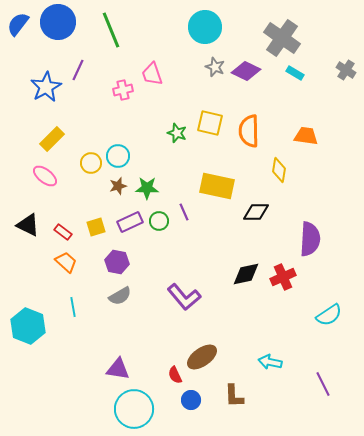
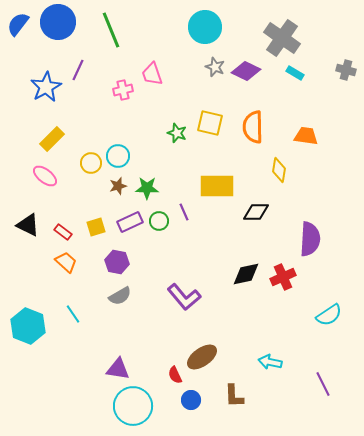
gray cross at (346, 70): rotated 18 degrees counterclockwise
orange semicircle at (249, 131): moved 4 px right, 4 px up
yellow rectangle at (217, 186): rotated 12 degrees counterclockwise
cyan line at (73, 307): moved 7 px down; rotated 24 degrees counterclockwise
cyan circle at (134, 409): moved 1 px left, 3 px up
